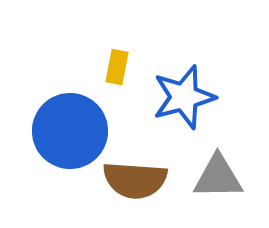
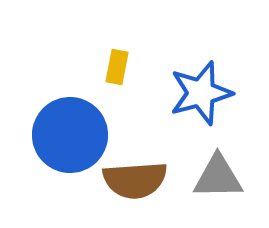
blue star: moved 17 px right, 4 px up
blue circle: moved 4 px down
brown semicircle: rotated 8 degrees counterclockwise
